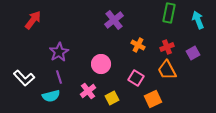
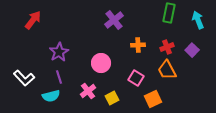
orange cross: rotated 32 degrees counterclockwise
purple square: moved 1 px left, 3 px up; rotated 16 degrees counterclockwise
pink circle: moved 1 px up
